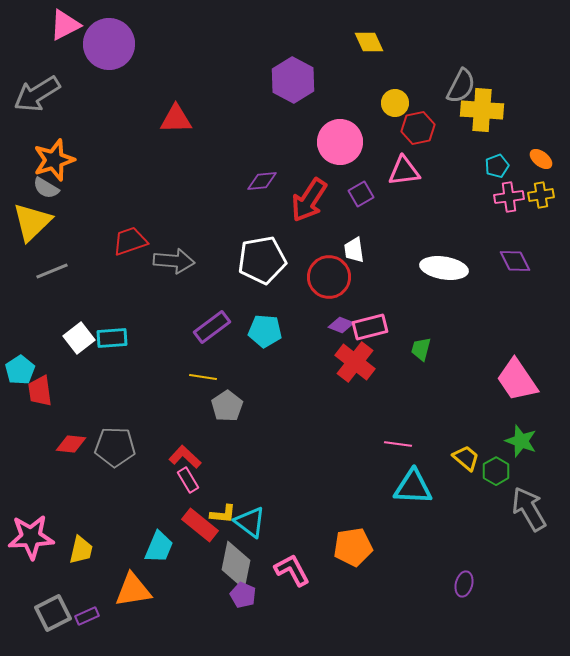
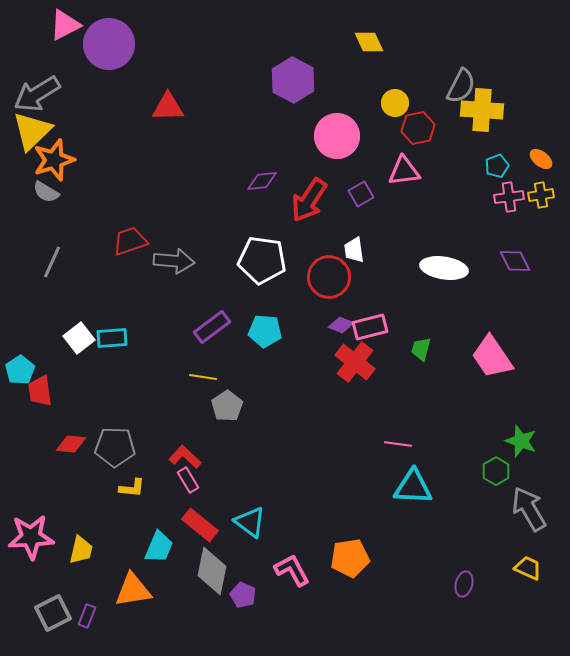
red triangle at (176, 119): moved 8 px left, 12 px up
pink circle at (340, 142): moved 3 px left, 6 px up
gray semicircle at (46, 188): moved 4 px down
yellow triangle at (32, 222): moved 91 px up
white pentagon at (262, 260): rotated 18 degrees clockwise
gray line at (52, 271): moved 9 px up; rotated 44 degrees counterclockwise
pink trapezoid at (517, 380): moved 25 px left, 23 px up
yellow trapezoid at (466, 458): moved 62 px right, 110 px down; rotated 16 degrees counterclockwise
yellow L-shape at (223, 514): moved 91 px left, 26 px up
orange pentagon at (353, 547): moved 3 px left, 11 px down
gray diamond at (236, 565): moved 24 px left, 6 px down
purple rectangle at (87, 616): rotated 45 degrees counterclockwise
